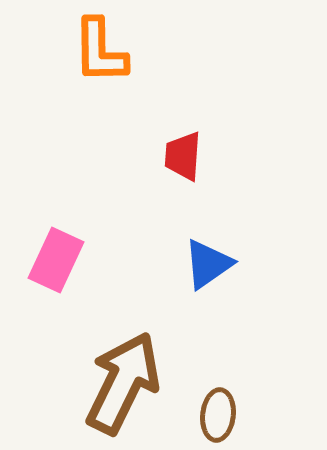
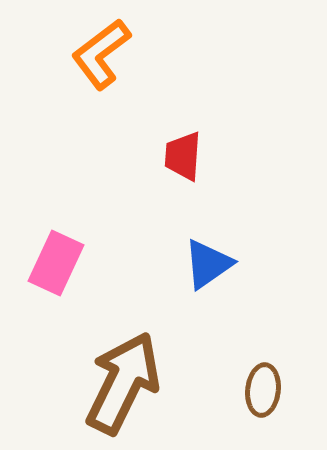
orange L-shape: moved 1 px right, 3 px down; rotated 54 degrees clockwise
pink rectangle: moved 3 px down
brown ellipse: moved 45 px right, 25 px up
